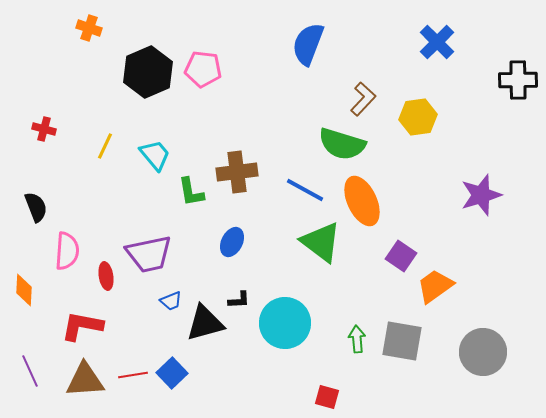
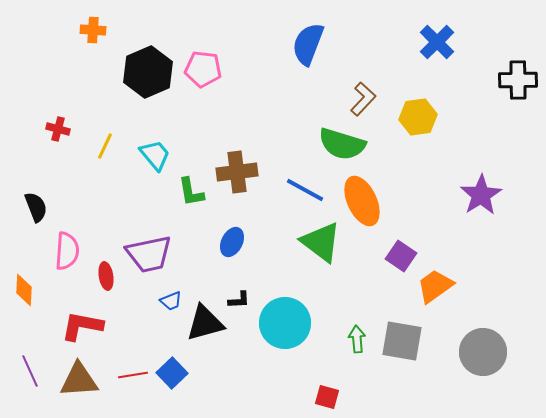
orange cross: moved 4 px right, 2 px down; rotated 15 degrees counterclockwise
red cross: moved 14 px right
purple star: rotated 15 degrees counterclockwise
brown triangle: moved 6 px left
